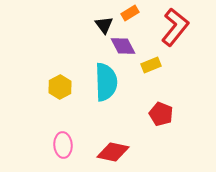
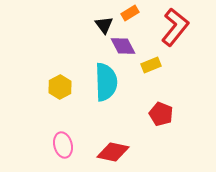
pink ellipse: rotated 10 degrees counterclockwise
